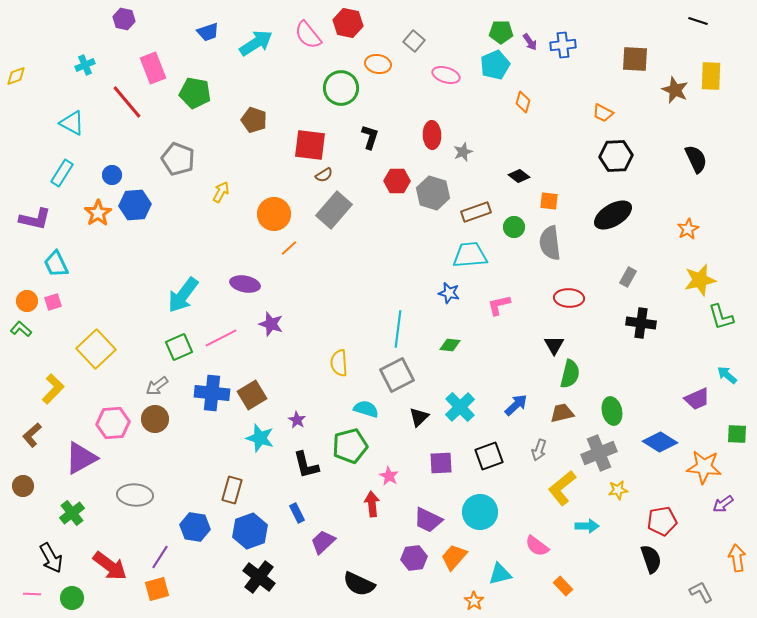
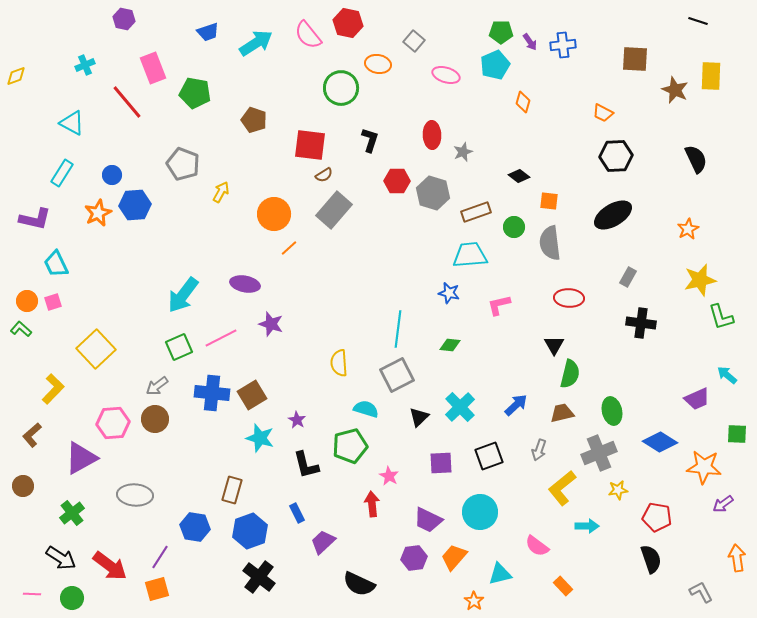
black L-shape at (370, 137): moved 3 px down
gray pentagon at (178, 159): moved 5 px right, 5 px down
orange star at (98, 213): rotated 8 degrees clockwise
red pentagon at (662, 521): moved 5 px left, 4 px up; rotated 20 degrees clockwise
black arrow at (51, 558): moved 10 px right; rotated 28 degrees counterclockwise
